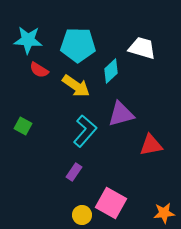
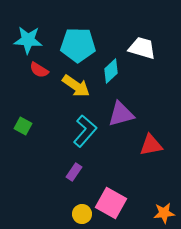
yellow circle: moved 1 px up
